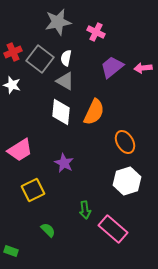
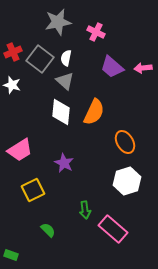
purple trapezoid: rotated 100 degrees counterclockwise
gray triangle: rotated 12 degrees clockwise
green rectangle: moved 4 px down
